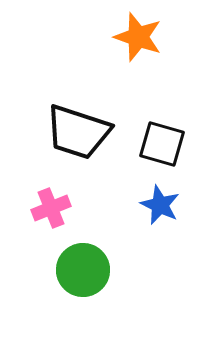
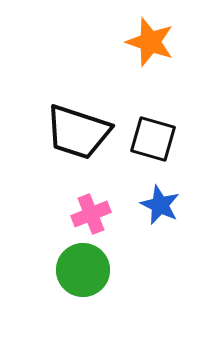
orange star: moved 12 px right, 5 px down
black square: moved 9 px left, 5 px up
pink cross: moved 40 px right, 6 px down
